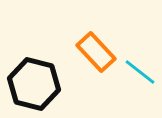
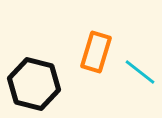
orange rectangle: rotated 60 degrees clockwise
